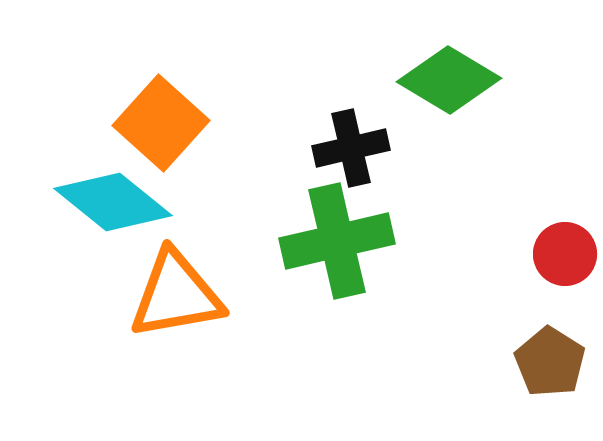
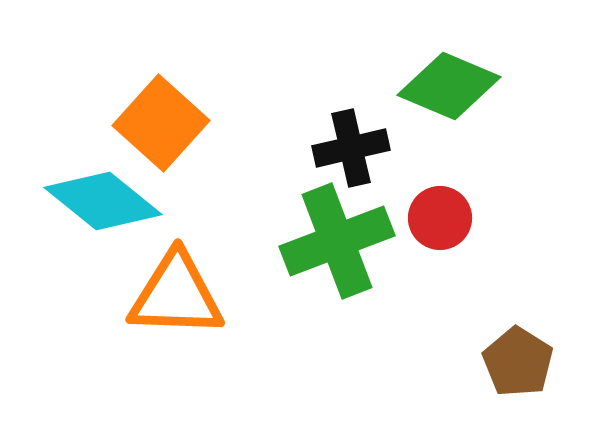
green diamond: moved 6 px down; rotated 8 degrees counterclockwise
cyan diamond: moved 10 px left, 1 px up
green cross: rotated 8 degrees counterclockwise
red circle: moved 125 px left, 36 px up
orange triangle: rotated 12 degrees clockwise
brown pentagon: moved 32 px left
